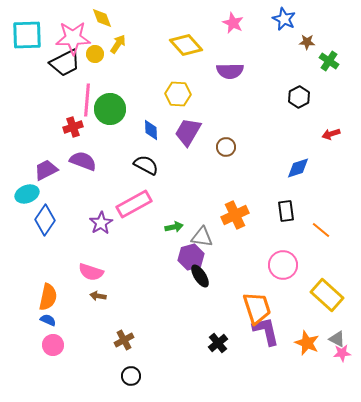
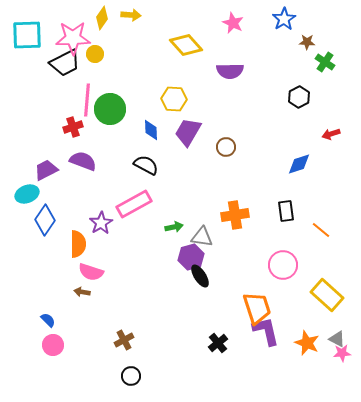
yellow diamond at (102, 18): rotated 55 degrees clockwise
blue star at (284, 19): rotated 15 degrees clockwise
yellow arrow at (118, 44): moved 13 px right, 29 px up; rotated 60 degrees clockwise
green cross at (329, 61): moved 4 px left, 1 px down
yellow hexagon at (178, 94): moved 4 px left, 5 px down
blue diamond at (298, 168): moved 1 px right, 4 px up
orange cross at (235, 215): rotated 16 degrees clockwise
brown arrow at (98, 296): moved 16 px left, 4 px up
orange semicircle at (48, 297): moved 30 px right, 53 px up; rotated 12 degrees counterclockwise
blue semicircle at (48, 320): rotated 21 degrees clockwise
